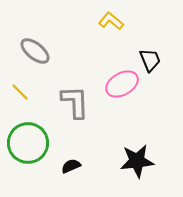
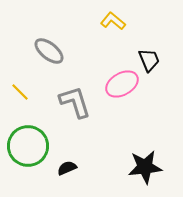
yellow L-shape: moved 2 px right
gray ellipse: moved 14 px right
black trapezoid: moved 1 px left
gray L-shape: rotated 15 degrees counterclockwise
green circle: moved 3 px down
black star: moved 8 px right, 6 px down
black semicircle: moved 4 px left, 2 px down
